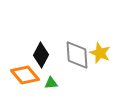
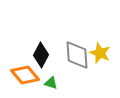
green triangle: rotated 24 degrees clockwise
